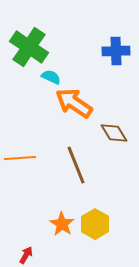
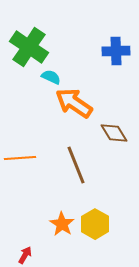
red arrow: moved 1 px left
